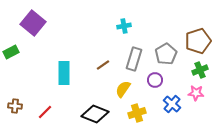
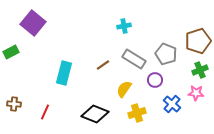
gray pentagon: rotated 20 degrees counterclockwise
gray rectangle: rotated 75 degrees counterclockwise
cyan rectangle: rotated 15 degrees clockwise
yellow semicircle: moved 1 px right
brown cross: moved 1 px left, 2 px up
red line: rotated 21 degrees counterclockwise
